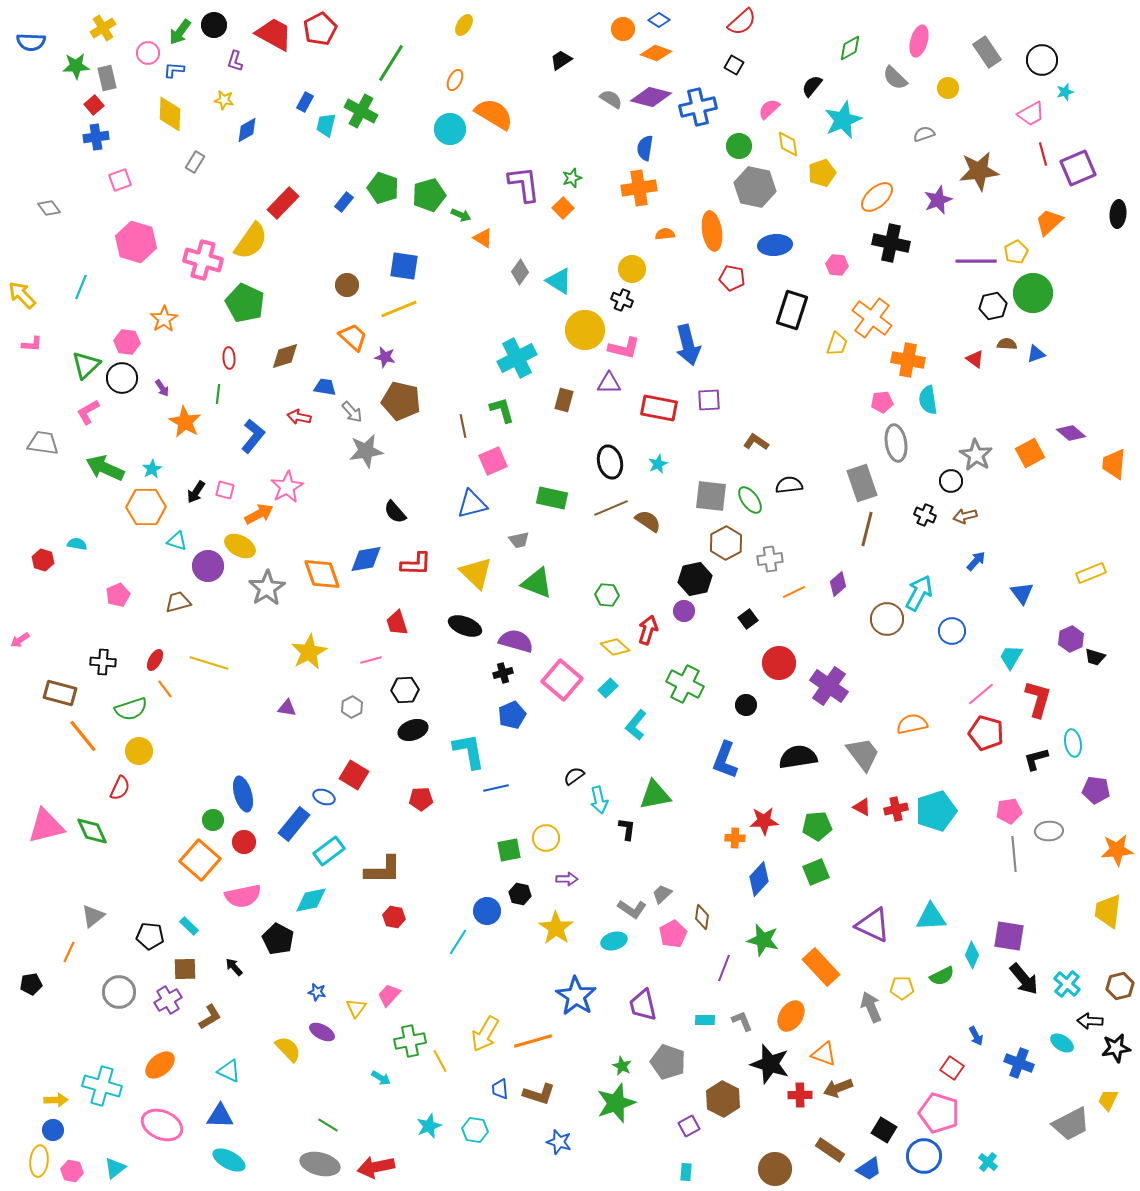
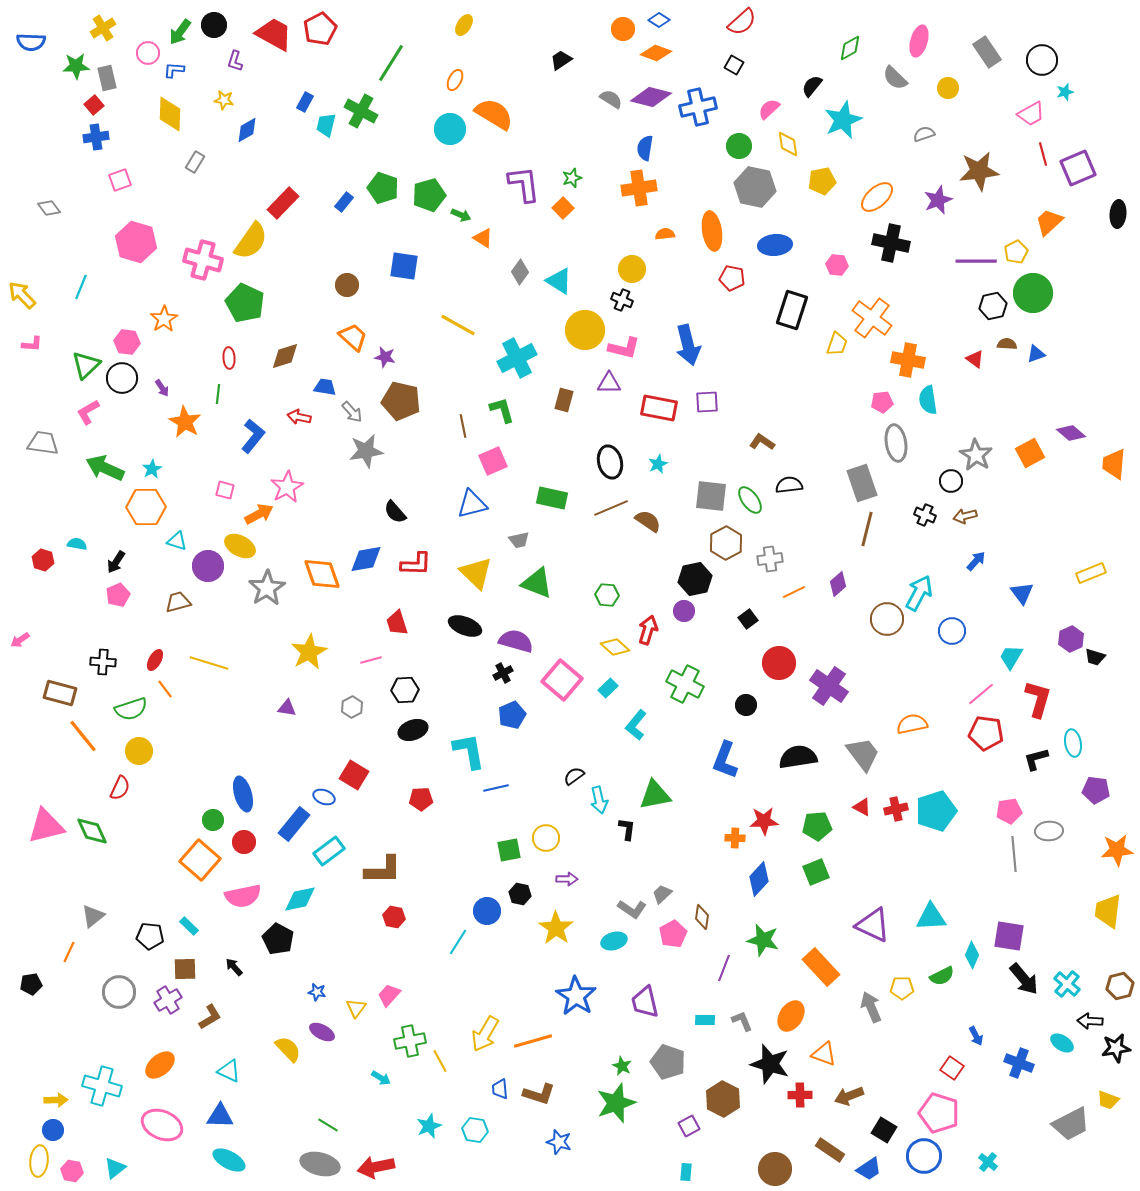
yellow pentagon at (822, 173): moved 8 px down; rotated 8 degrees clockwise
yellow line at (399, 309): moved 59 px right, 16 px down; rotated 51 degrees clockwise
purple square at (709, 400): moved 2 px left, 2 px down
brown L-shape at (756, 442): moved 6 px right
black arrow at (196, 492): moved 80 px left, 70 px down
black cross at (503, 673): rotated 12 degrees counterclockwise
red pentagon at (986, 733): rotated 8 degrees counterclockwise
cyan diamond at (311, 900): moved 11 px left, 1 px up
purple trapezoid at (643, 1005): moved 2 px right, 3 px up
brown arrow at (838, 1088): moved 11 px right, 8 px down
yellow trapezoid at (1108, 1100): rotated 95 degrees counterclockwise
